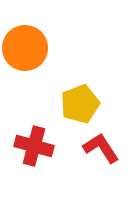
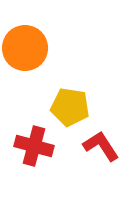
yellow pentagon: moved 10 px left, 3 px down; rotated 30 degrees clockwise
red L-shape: moved 2 px up
